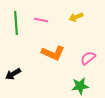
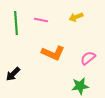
black arrow: rotated 14 degrees counterclockwise
